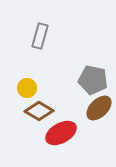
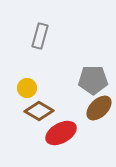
gray pentagon: rotated 12 degrees counterclockwise
